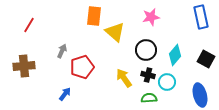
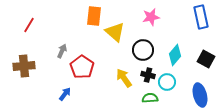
black circle: moved 3 px left
red pentagon: rotated 20 degrees counterclockwise
green semicircle: moved 1 px right
